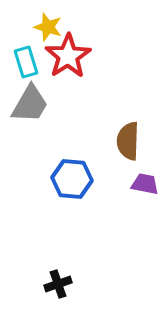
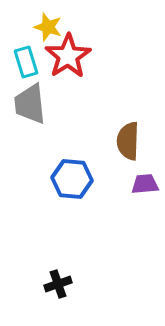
gray trapezoid: rotated 144 degrees clockwise
purple trapezoid: rotated 16 degrees counterclockwise
